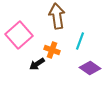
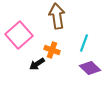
cyan line: moved 4 px right, 2 px down
purple diamond: rotated 10 degrees clockwise
